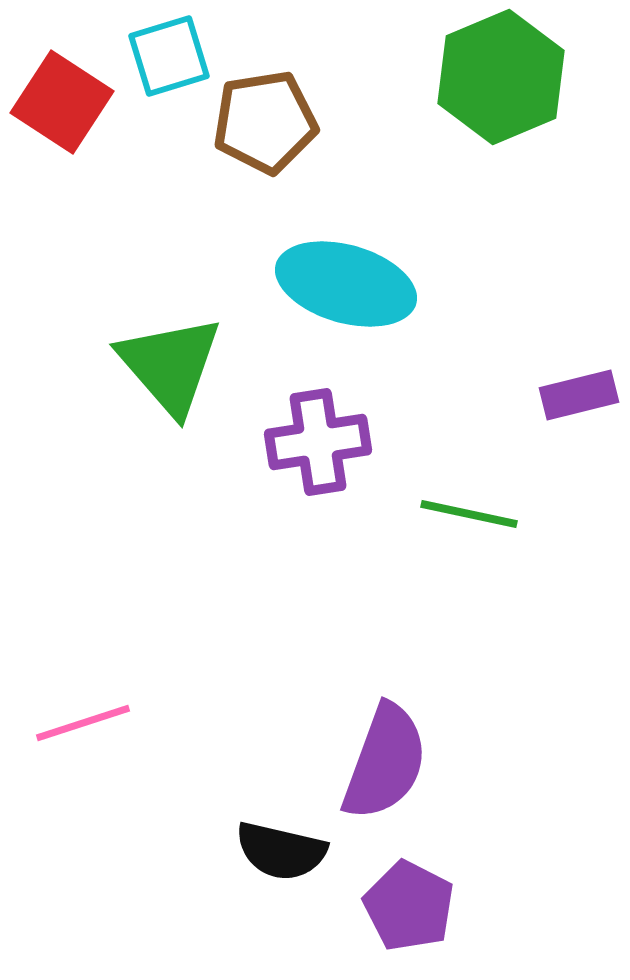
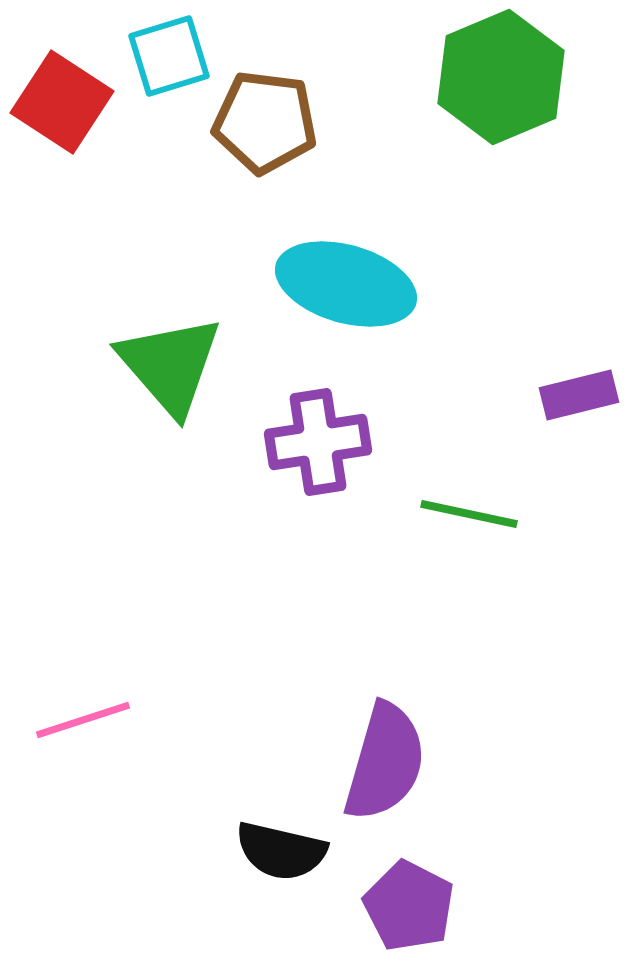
brown pentagon: rotated 16 degrees clockwise
pink line: moved 3 px up
purple semicircle: rotated 4 degrees counterclockwise
